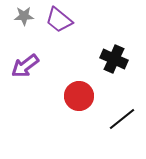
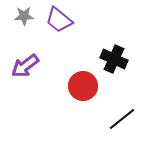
red circle: moved 4 px right, 10 px up
